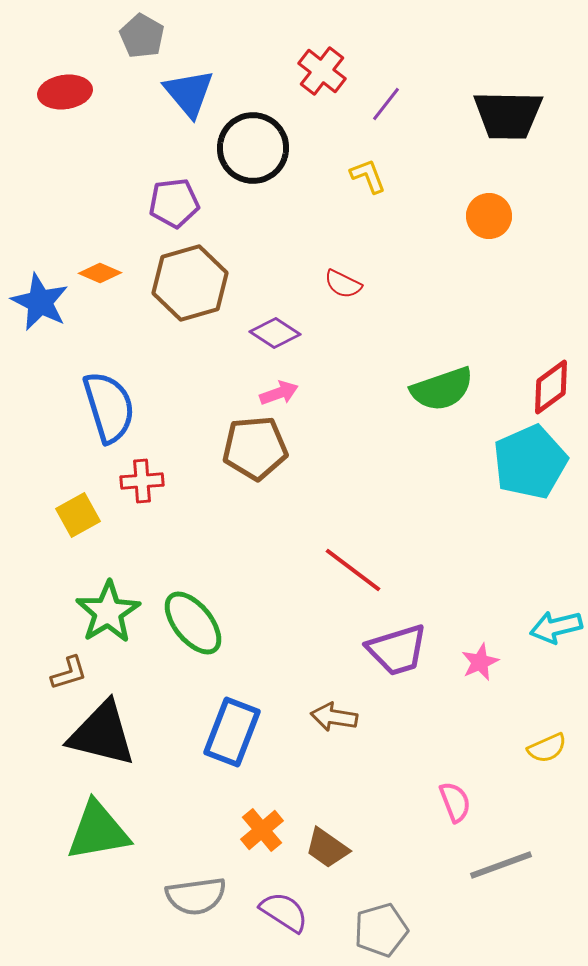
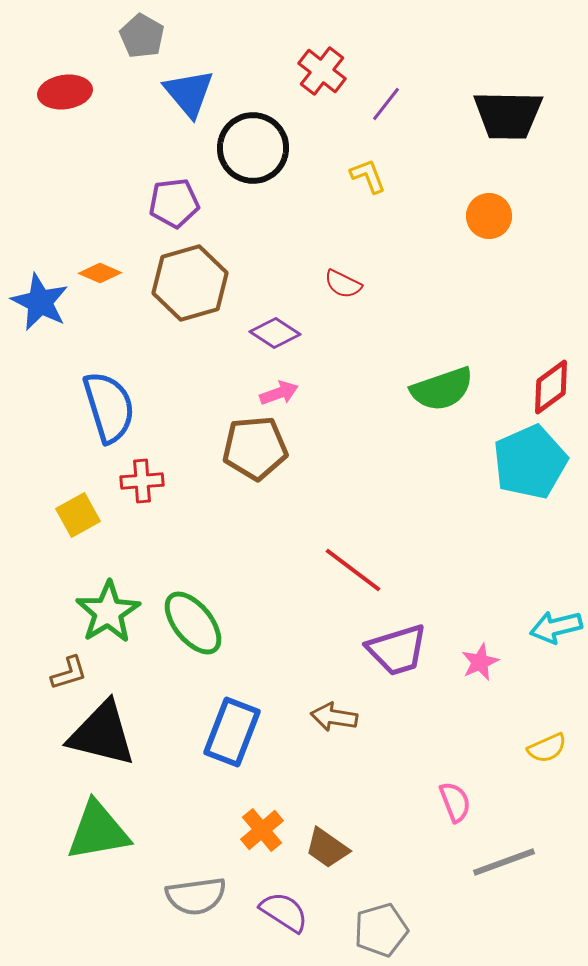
gray line at (501, 865): moved 3 px right, 3 px up
